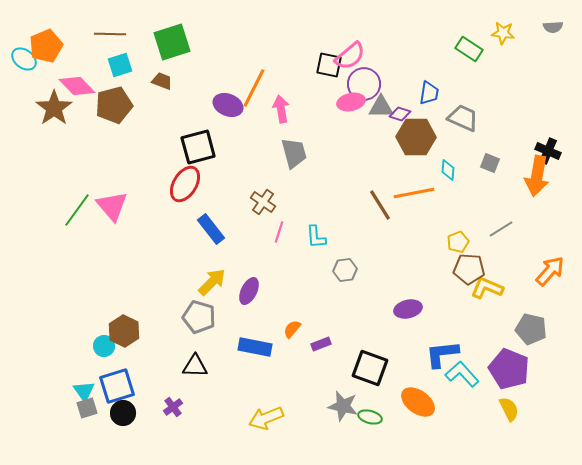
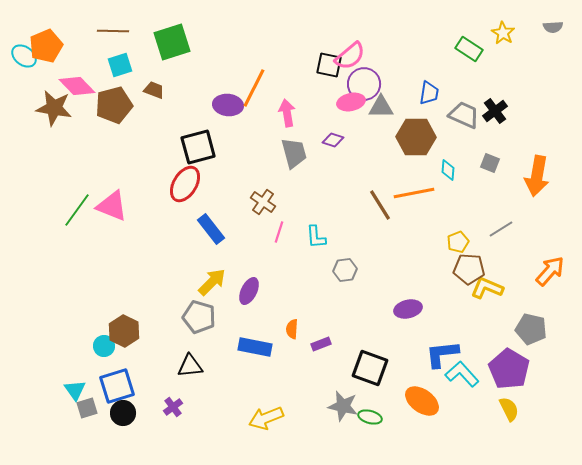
yellow star at (503, 33): rotated 25 degrees clockwise
brown line at (110, 34): moved 3 px right, 3 px up
cyan ellipse at (24, 59): moved 3 px up
brown trapezoid at (162, 81): moved 8 px left, 9 px down
purple ellipse at (228, 105): rotated 16 degrees counterclockwise
brown star at (54, 108): rotated 27 degrees counterclockwise
pink arrow at (281, 109): moved 6 px right, 4 px down
purple diamond at (400, 114): moved 67 px left, 26 px down
gray trapezoid at (463, 118): moved 1 px right, 3 px up
black cross at (548, 151): moved 53 px left, 40 px up; rotated 30 degrees clockwise
pink triangle at (112, 206): rotated 28 degrees counterclockwise
orange semicircle at (292, 329): rotated 36 degrees counterclockwise
black triangle at (195, 366): moved 5 px left; rotated 8 degrees counterclockwise
purple pentagon at (509, 369): rotated 9 degrees clockwise
cyan triangle at (84, 391): moved 9 px left, 1 px up
orange ellipse at (418, 402): moved 4 px right, 1 px up
